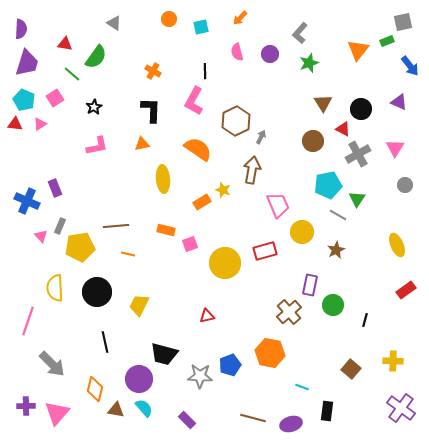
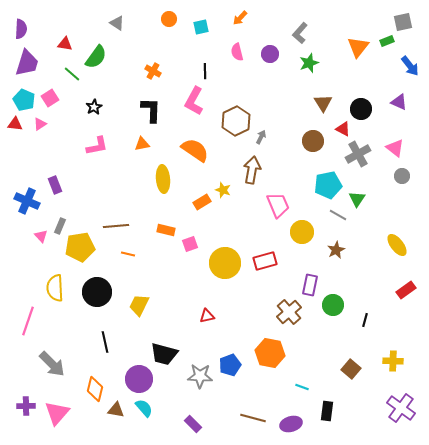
gray triangle at (114, 23): moved 3 px right
orange triangle at (358, 50): moved 3 px up
pink square at (55, 98): moved 5 px left
pink triangle at (395, 148): rotated 24 degrees counterclockwise
orange semicircle at (198, 149): moved 3 px left, 1 px down
gray circle at (405, 185): moved 3 px left, 9 px up
purple rectangle at (55, 188): moved 3 px up
yellow ellipse at (397, 245): rotated 15 degrees counterclockwise
red rectangle at (265, 251): moved 10 px down
purple rectangle at (187, 420): moved 6 px right, 4 px down
